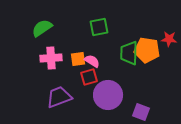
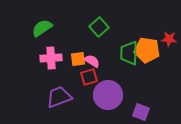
green square: rotated 30 degrees counterclockwise
